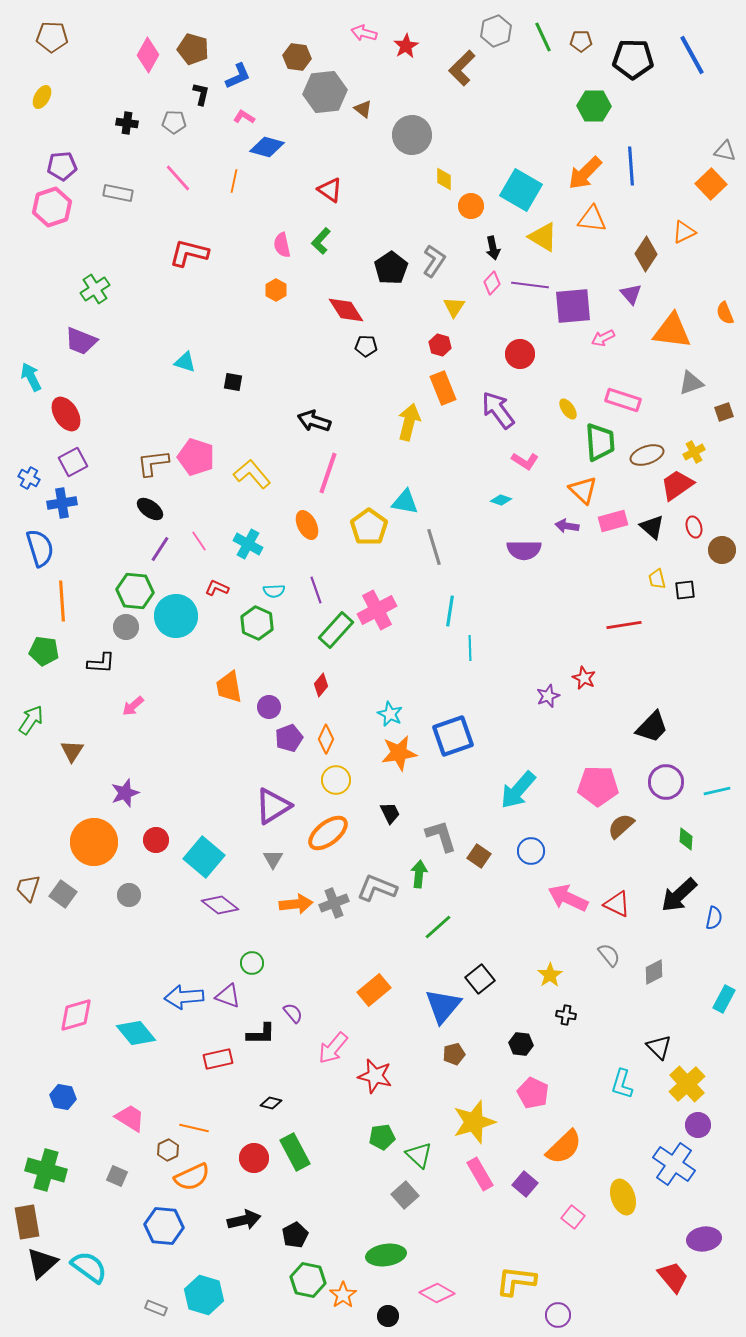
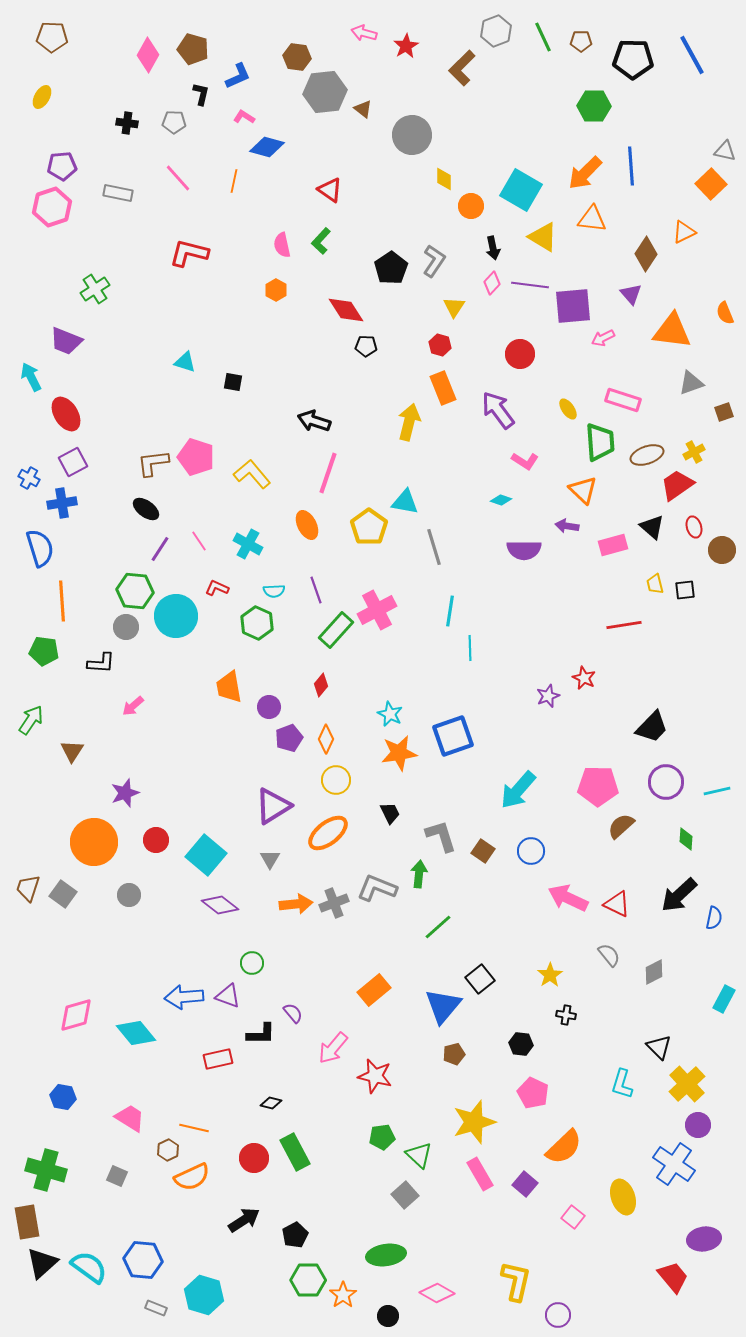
purple trapezoid at (81, 341): moved 15 px left
black ellipse at (150, 509): moved 4 px left
pink rectangle at (613, 521): moved 24 px down
yellow trapezoid at (657, 579): moved 2 px left, 5 px down
brown square at (479, 856): moved 4 px right, 5 px up
cyan square at (204, 857): moved 2 px right, 2 px up
gray triangle at (273, 859): moved 3 px left
black arrow at (244, 1220): rotated 20 degrees counterclockwise
blue hexagon at (164, 1226): moved 21 px left, 34 px down
green hexagon at (308, 1280): rotated 12 degrees counterclockwise
yellow L-shape at (516, 1281): rotated 96 degrees clockwise
